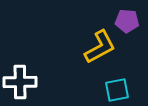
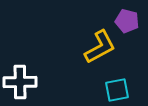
purple pentagon: rotated 10 degrees clockwise
